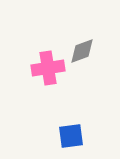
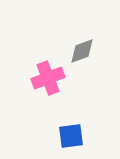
pink cross: moved 10 px down; rotated 12 degrees counterclockwise
